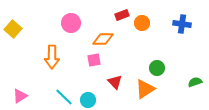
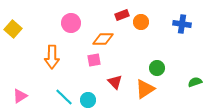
orange circle: moved 1 px left, 1 px up
